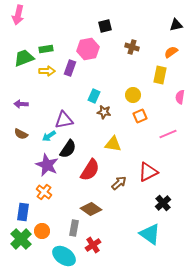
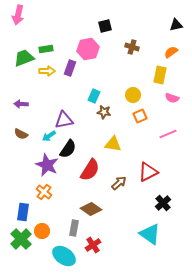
pink semicircle: moved 8 px left, 1 px down; rotated 80 degrees counterclockwise
